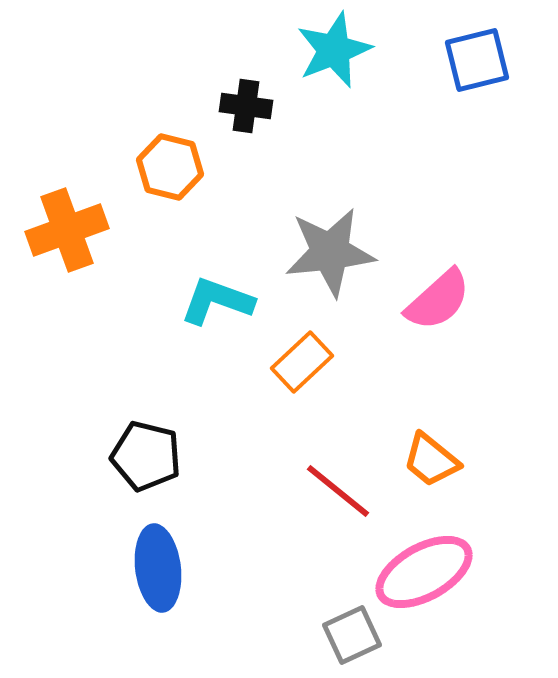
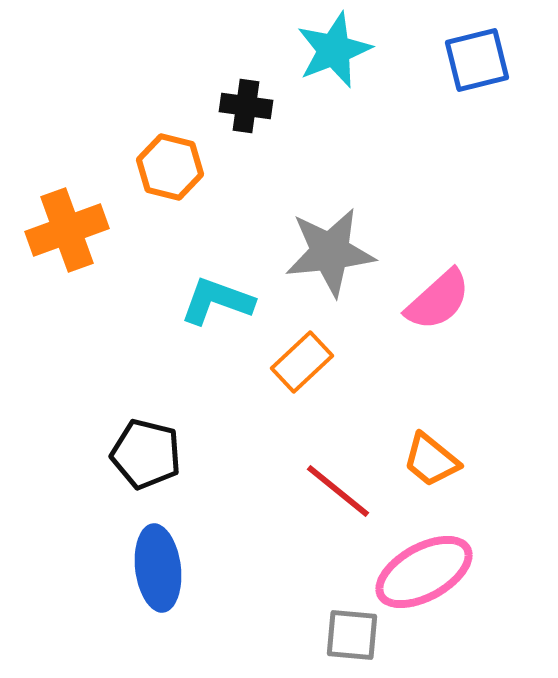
black pentagon: moved 2 px up
gray square: rotated 30 degrees clockwise
